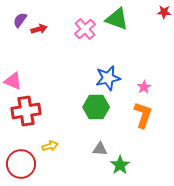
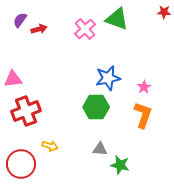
pink triangle: moved 2 px up; rotated 30 degrees counterclockwise
red cross: rotated 12 degrees counterclockwise
yellow arrow: rotated 35 degrees clockwise
green star: rotated 24 degrees counterclockwise
